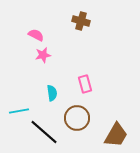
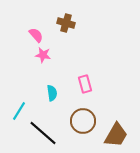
brown cross: moved 15 px left, 2 px down
pink semicircle: rotated 21 degrees clockwise
pink star: rotated 21 degrees clockwise
cyan line: rotated 48 degrees counterclockwise
brown circle: moved 6 px right, 3 px down
black line: moved 1 px left, 1 px down
